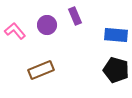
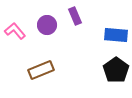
black pentagon: rotated 20 degrees clockwise
